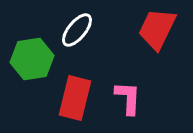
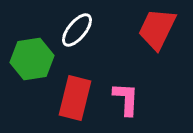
pink L-shape: moved 2 px left, 1 px down
